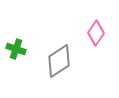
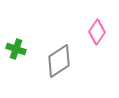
pink diamond: moved 1 px right, 1 px up
